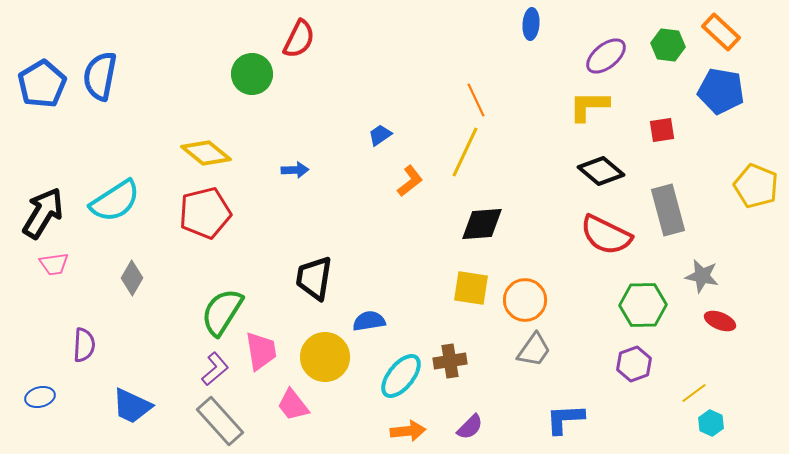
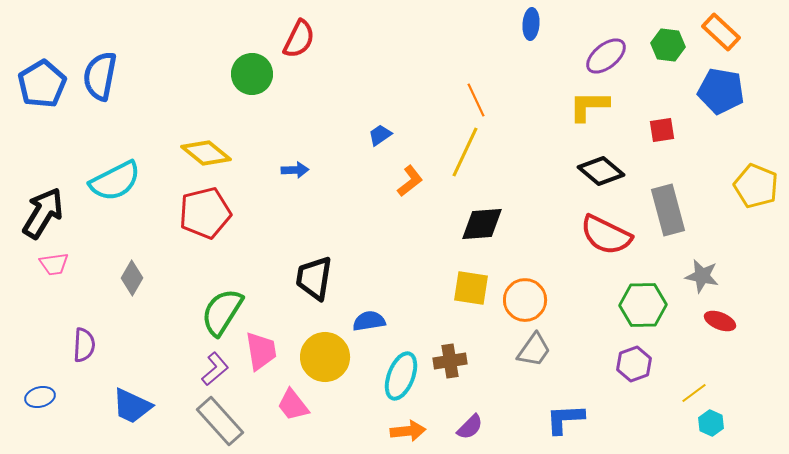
cyan semicircle at (115, 201): moved 20 px up; rotated 6 degrees clockwise
cyan ellipse at (401, 376): rotated 18 degrees counterclockwise
